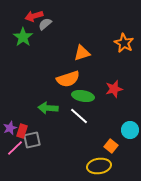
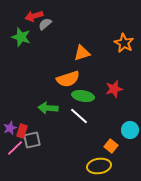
green star: moved 2 px left; rotated 18 degrees counterclockwise
